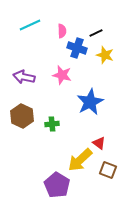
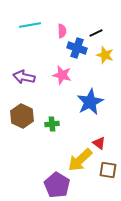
cyan line: rotated 15 degrees clockwise
brown square: rotated 12 degrees counterclockwise
